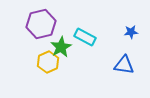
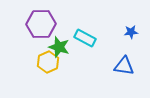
purple hexagon: rotated 12 degrees clockwise
cyan rectangle: moved 1 px down
green star: moved 2 px left; rotated 25 degrees counterclockwise
blue triangle: moved 1 px down
